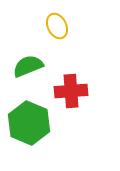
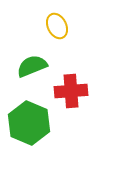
green semicircle: moved 4 px right
